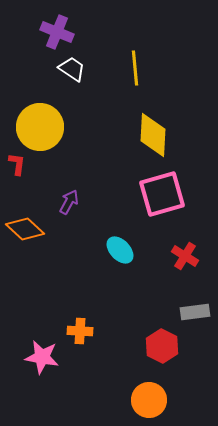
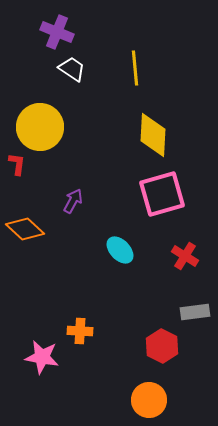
purple arrow: moved 4 px right, 1 px up
